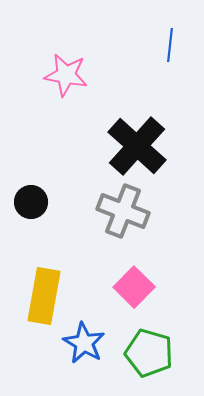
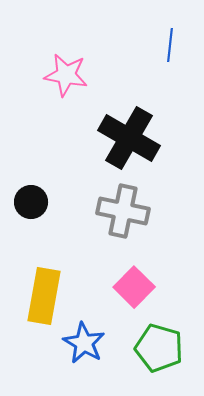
black cross: moved 8 px left, 8 px up; rotated 12 degrees counterclockwise
gray cross: rotated 9 degrees counterclockwise
green pentagon: moved 10 px right, 5 px up
